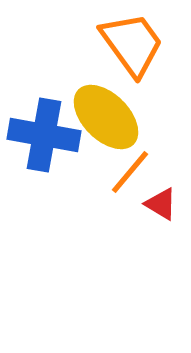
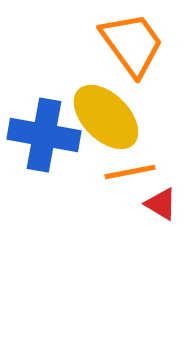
orange line: rotated 39 degrees clockwise
